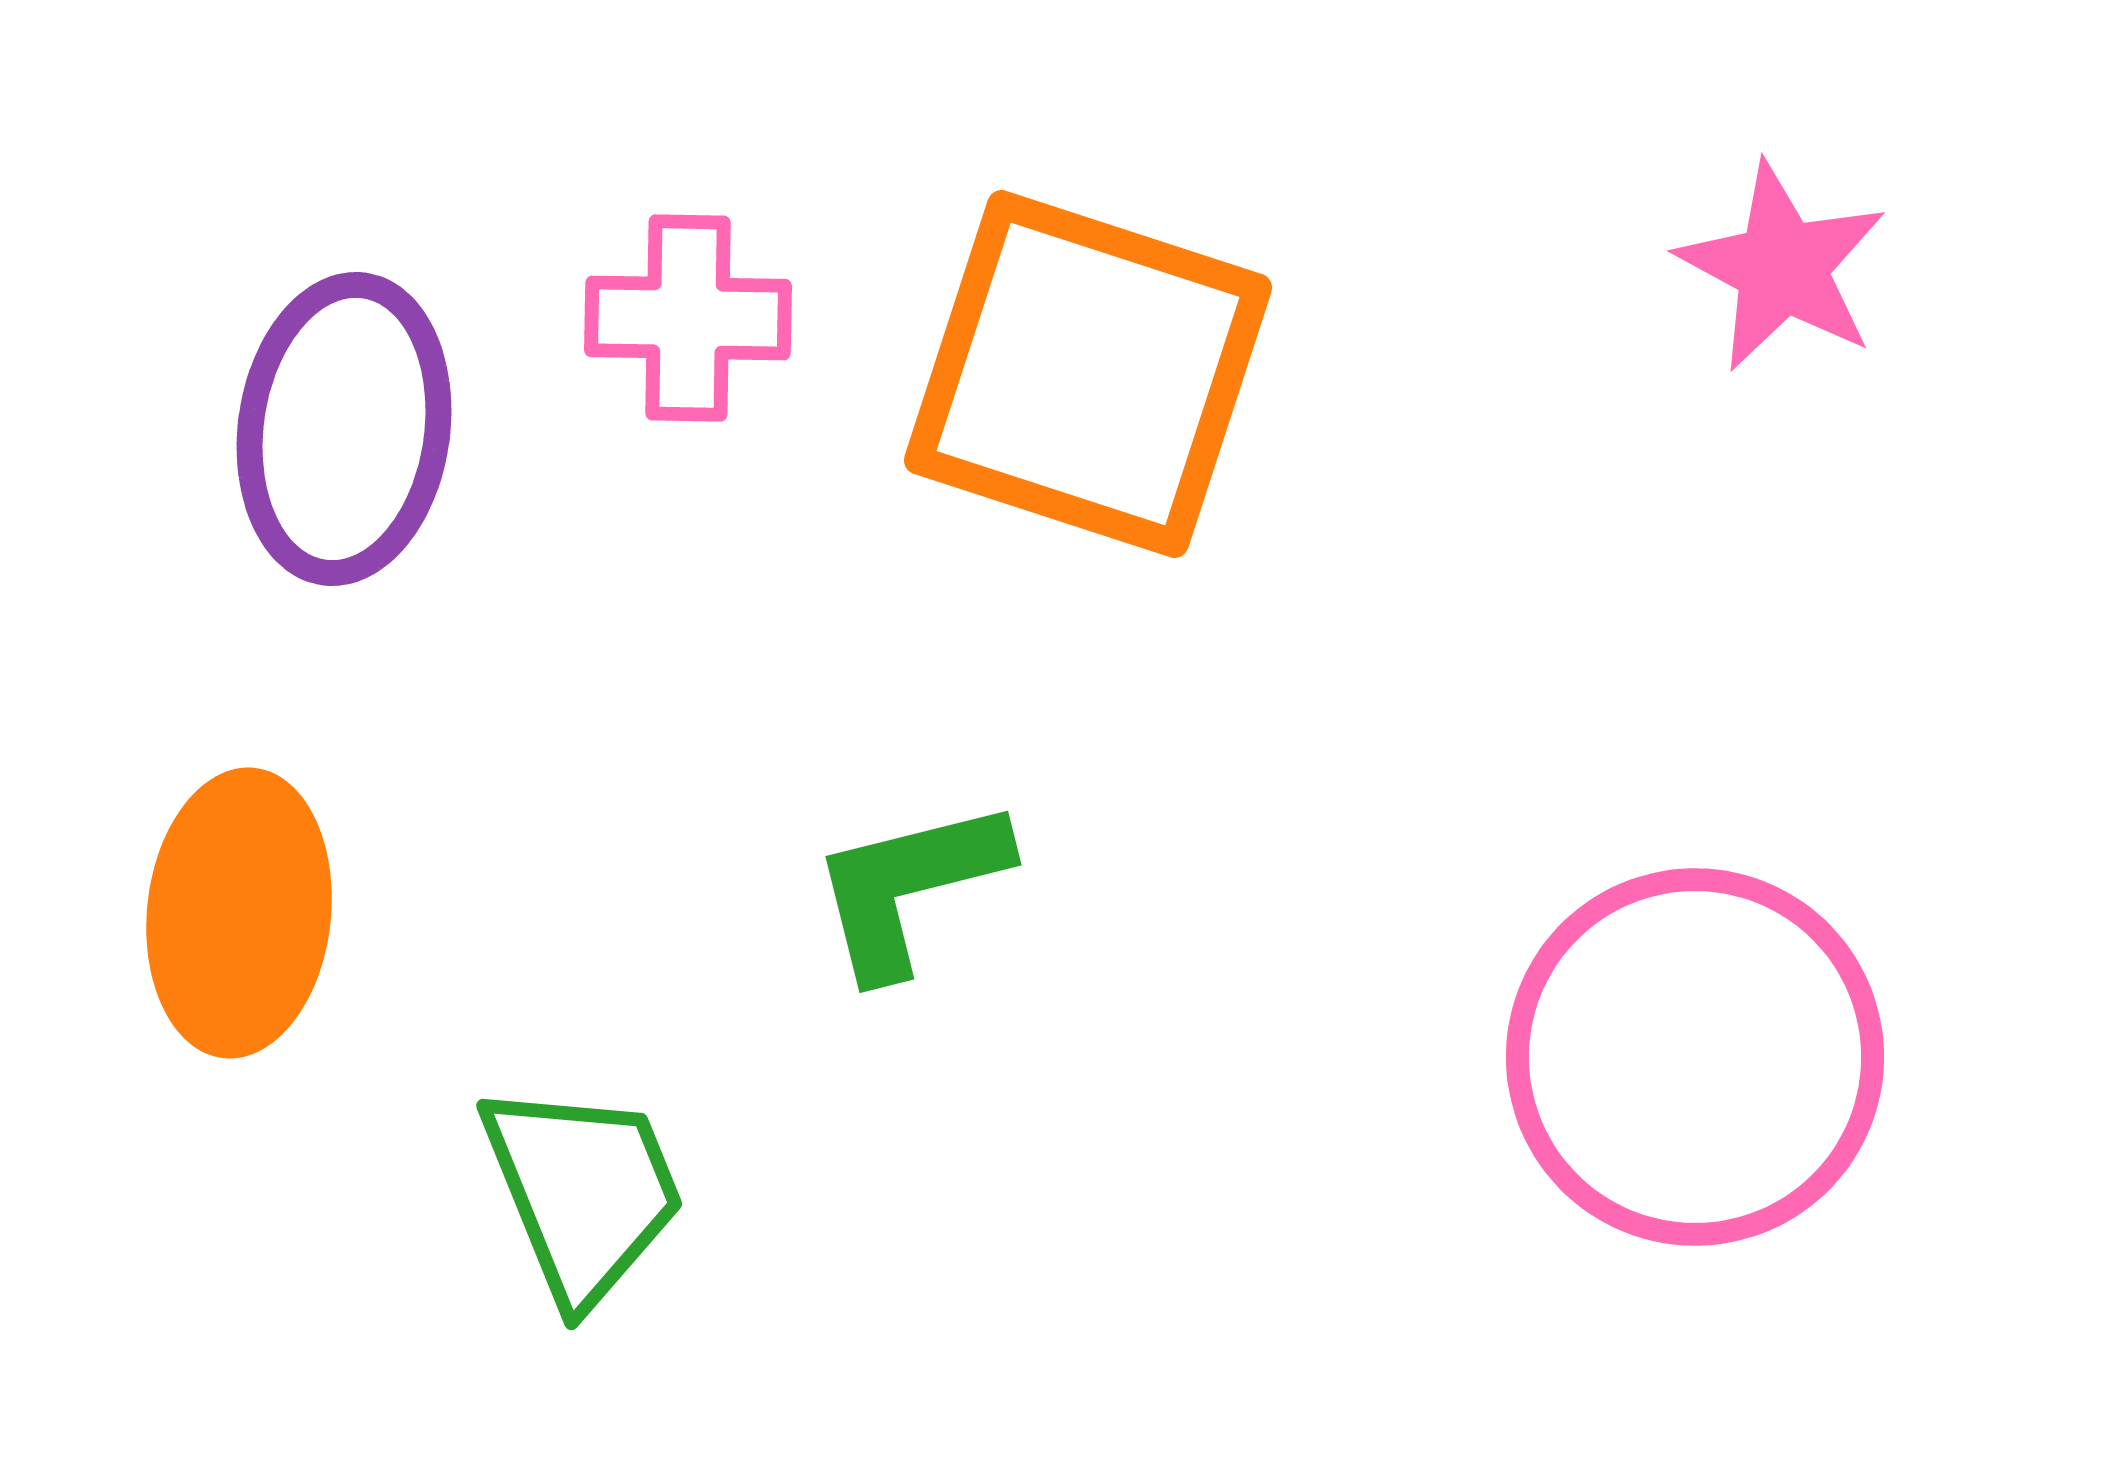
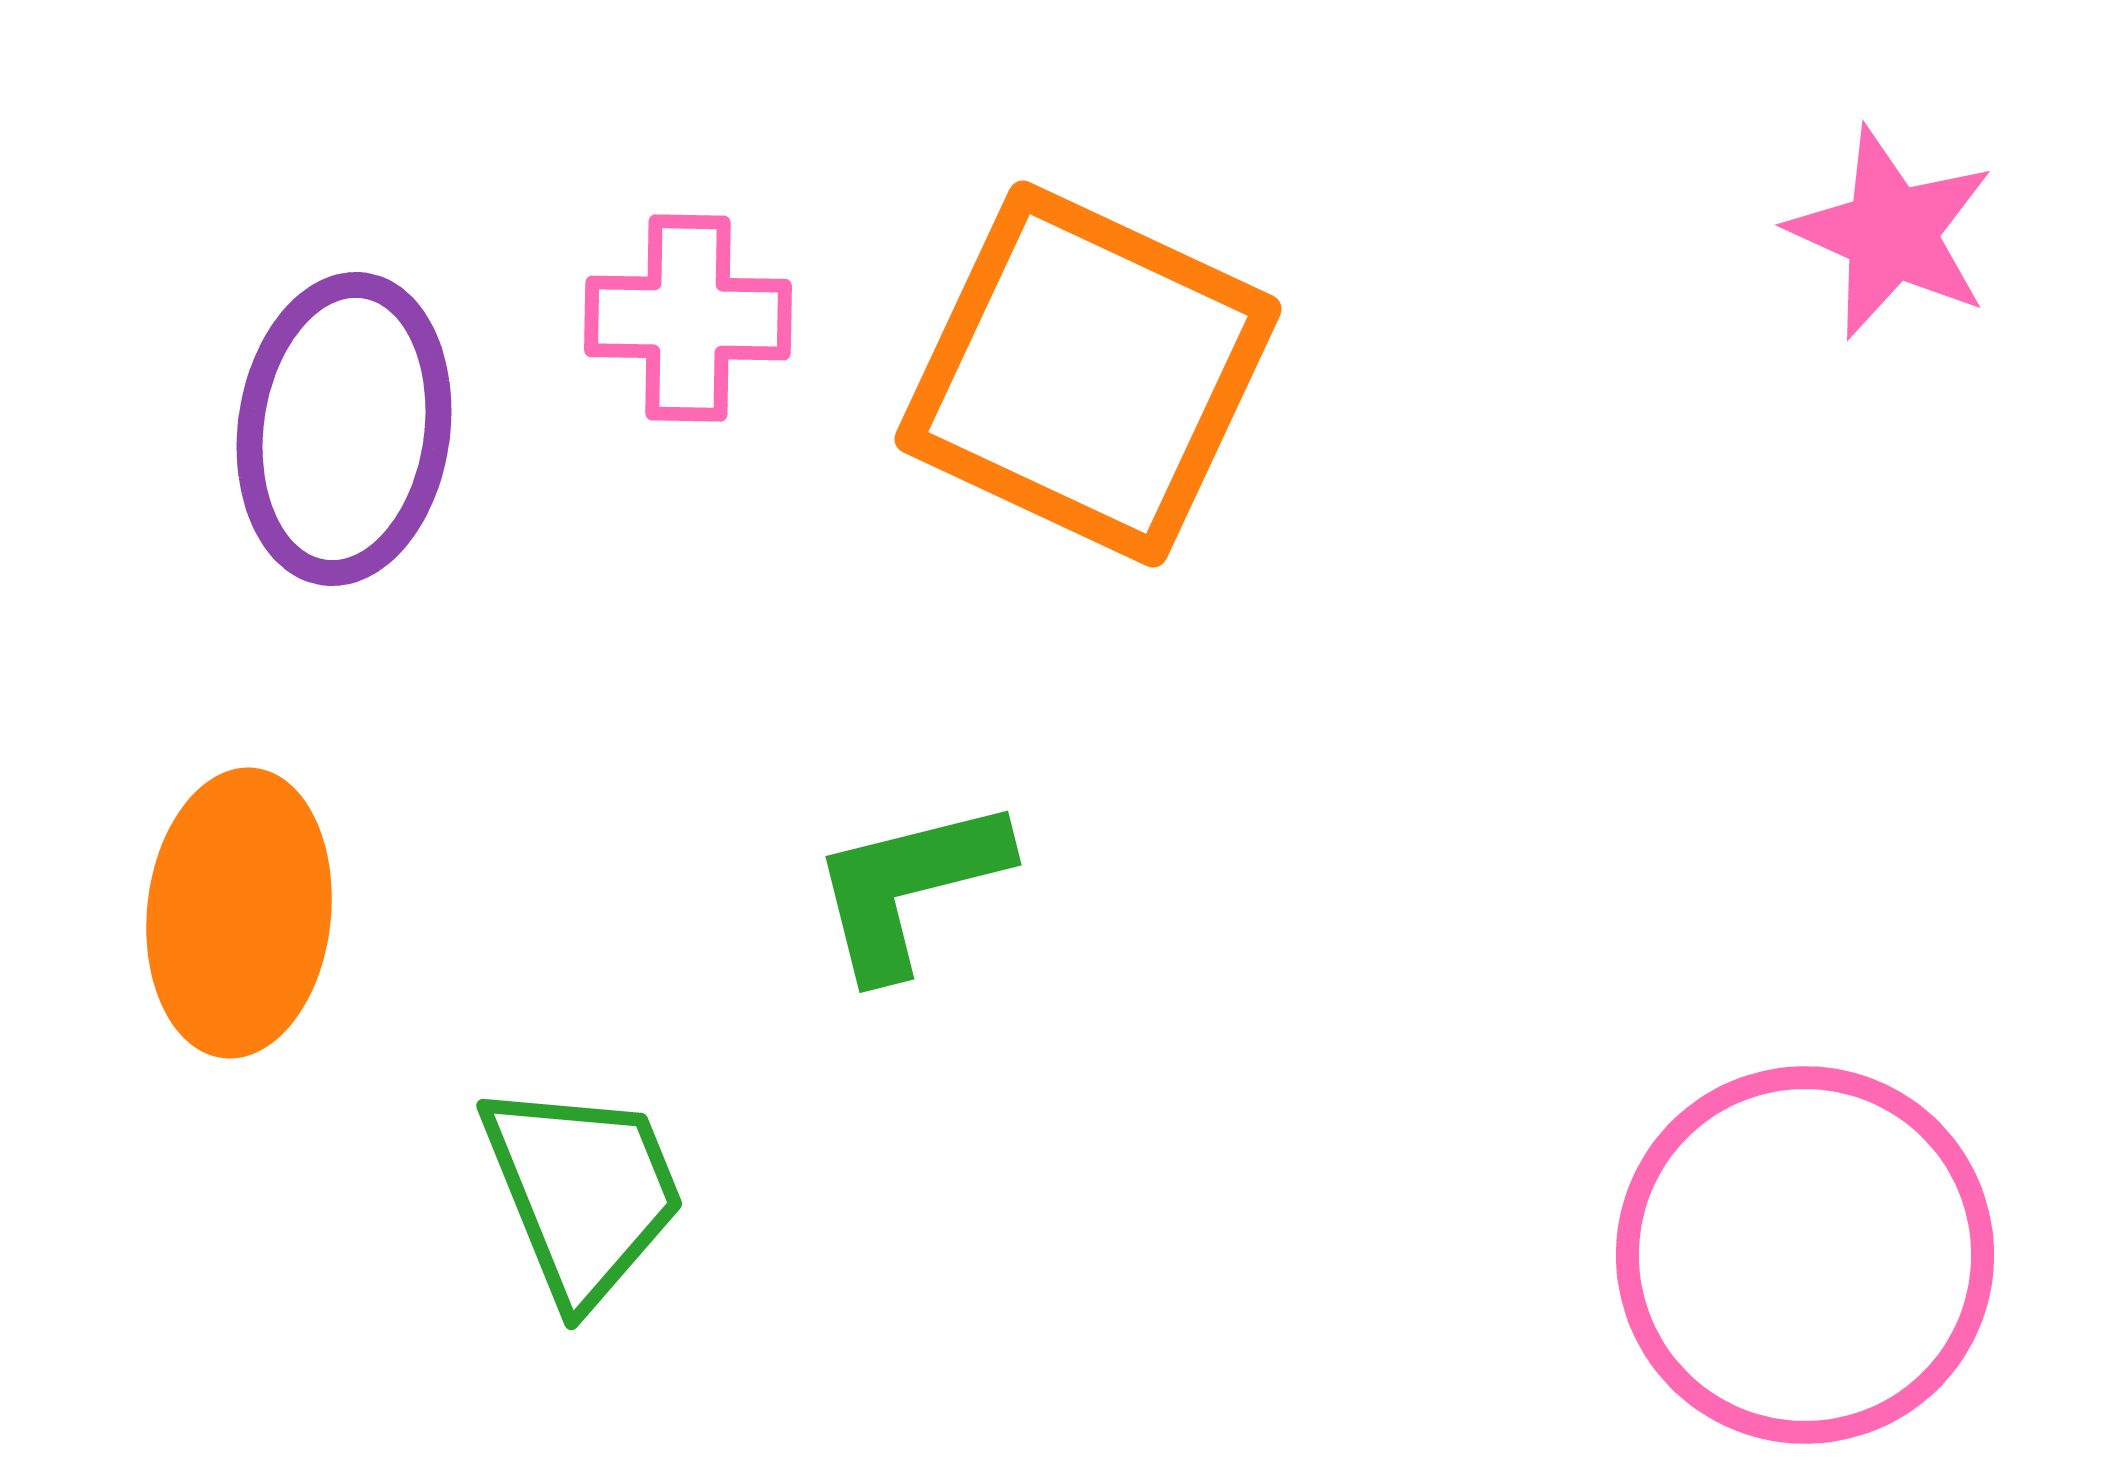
pink star: moved 109 px right, 34 px up; rotated 4 degrees counterclockwise
orange square: rotated 7 degrees clockwise
pink circle: moved 110 px right, 198 px down
